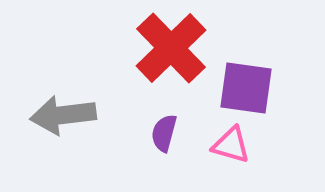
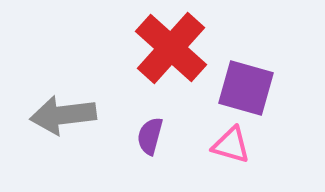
red cross: rotated 4 degrees counterclockwise
purple square: rotated 8 degrees clockwise
purple semicircle: moved 14 px left, 3 px down
